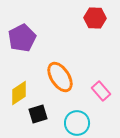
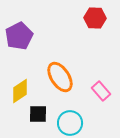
purple pentagon: moved 3 px left, 2 px up
yellow diamond: moved 1 px right, 2 px up
black square: rotated 18 degrees clockwise
cyan circle: moved 7 px left
